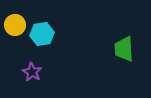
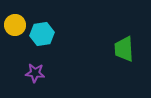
purple star: moved 3 px right, 1 px down; rotated 24 degrees counterclockwise
